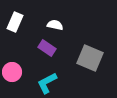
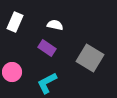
gray square: rotated 8 degrees clockwise
